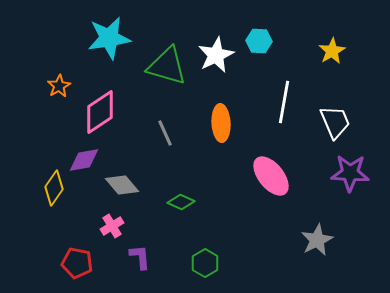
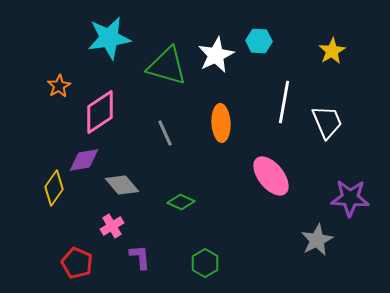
white trapezoid: moved 8 px left
purple star: moved 25 px down
red pentagon: rotated 12 degrees clockwise
